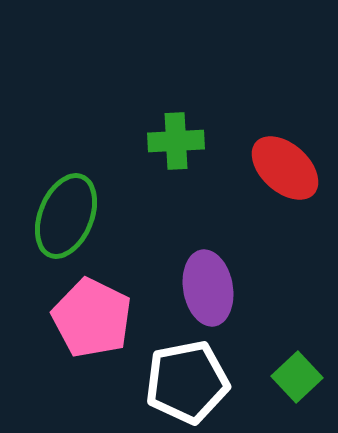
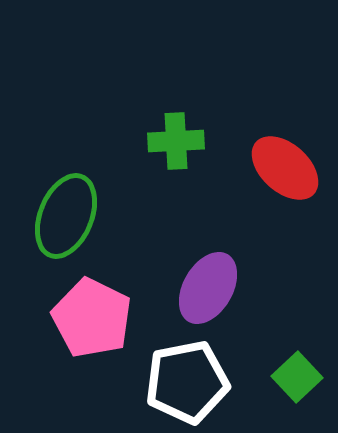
purple ellipse: rotated 40 degrees clockwise
